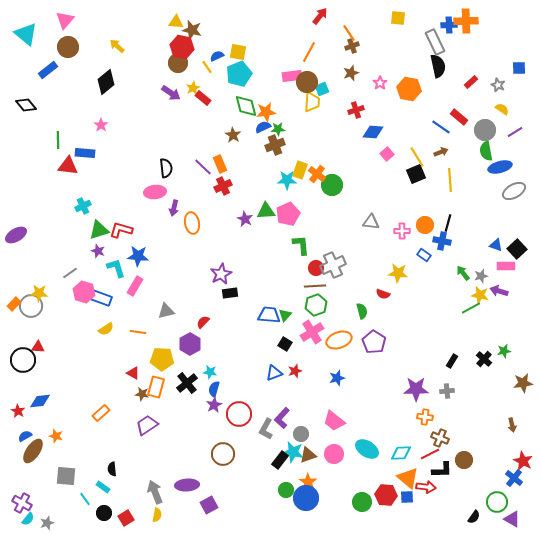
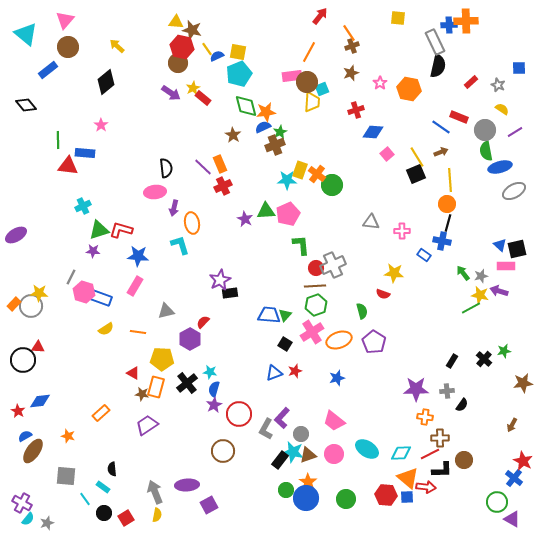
black semicircle at (438, 66): rotated 25 degrees clockwise
yellow line at (207, 67): moved 18 px up
red rectangle at (459, 117): rotated 18 degrees counterclockwise
green star at (278, 129): moved 2 px right, 3 px down; rotated 24 degrees counterclockwise
orange circle at (425, 225): moved 22 px right, 21 px up
blue triangle at (496, 245): moved 4 px right; rotated 24 degrees clockwise
black square at (517, 249): rotated 30 degrees clockwise
purple star at (98, 251): moved 5 px left; rotated 16 degrees counterclockwise
cyan L-shape at (116, 268): moved 64 px right, 23 px up
gray line at (70, 273): moved 1 px right, 4 px down; rotated 28 degrees counterclockwise
yellow star at (398, 273): moved 4 px left
purple star at (221, 274): moved 1 px left, 6 px down
purple hexagon at (190, 344): moved 5 px up
brown arrow at (512, 425): rotated 40 degrees clockwise
orange star at (56, 436): moved 12 px right
brown cross at (440, 438): rotated 24 degrees counterclockwise
brown circle at (223, 454): moved 3 px up
green circle at (362, 502): moved 16 px left, 3 px up
black semicircle at (474, 517): moved 12 px left, 112 px up
